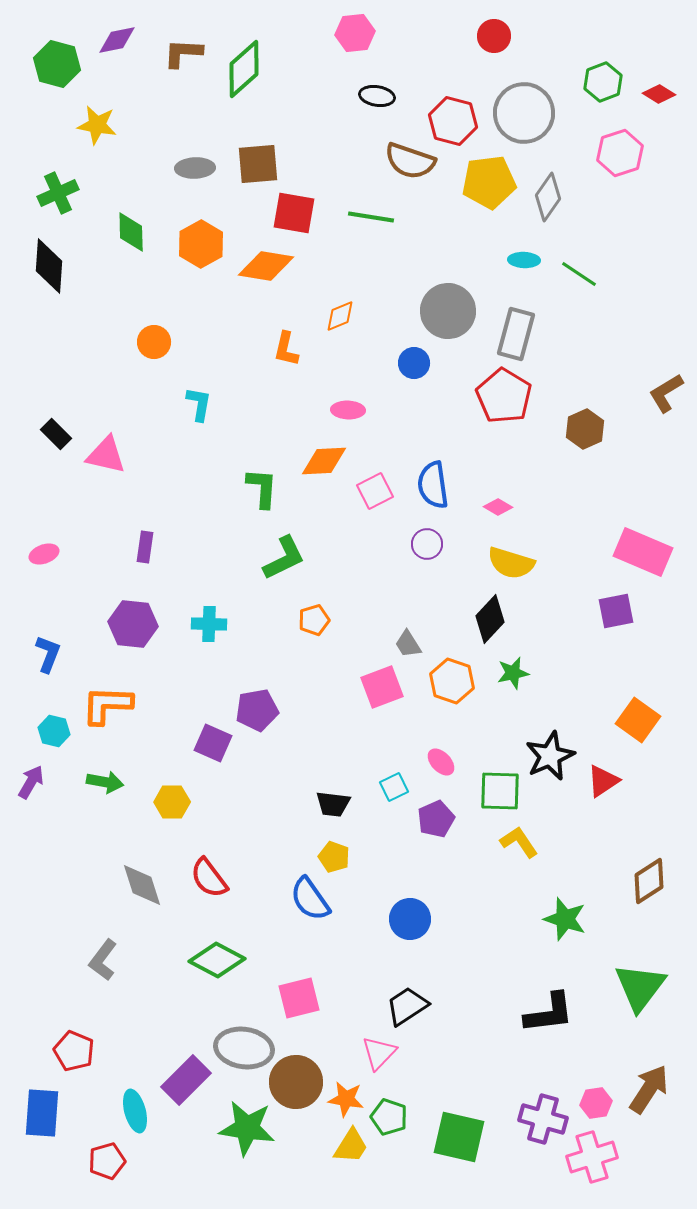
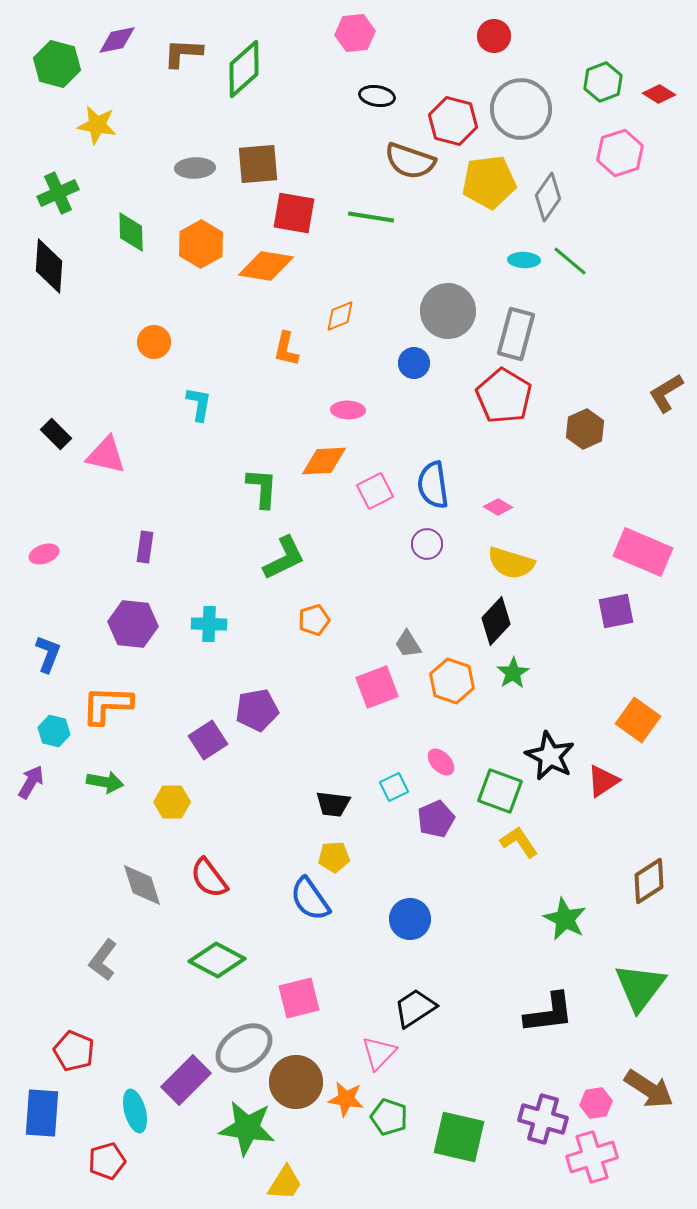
gray circle at (524, 113): moved 3 px left, 4 px up
green line at (579, 274): moved 9 px left, 13 px up; rotated 6 degrees clockwise
black diamond at (490, 619): moved 6 px right, 2 px down
green star at (513, 673): rotated 20 degrees counterclockwise
pink square at (382, 687): moved 5 px left
purple square at (213, 743): moved 5 px left, 3 px up; rotated 33 degrees clockwise
black star at (550, 756): rotated 21 degrees counterclockwise
green square at (500, 791): rotated 18 degrees clockwise
yellow pentagon at (334, 857): rotated 24 degrees counterclockwise
green star at (565, 919): rotated 9 degrees clockwise
black trapezoid at (407, 1006): moved 8 px right, 2 px down
gray ellipse at (244, 1048): rotated 42 degrees counterclockwise
brown arrow at (649, 1089): rotated 90 degrees clockwise
yellow trapezoid at (351, 1146): moved 66 px left, 37 px down
